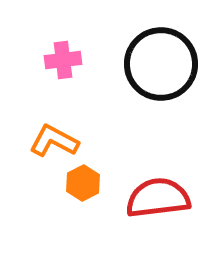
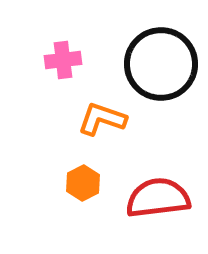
orange L-shape: moved 48 px right, 22 px up; rotated 9 degrees counterclockwise
